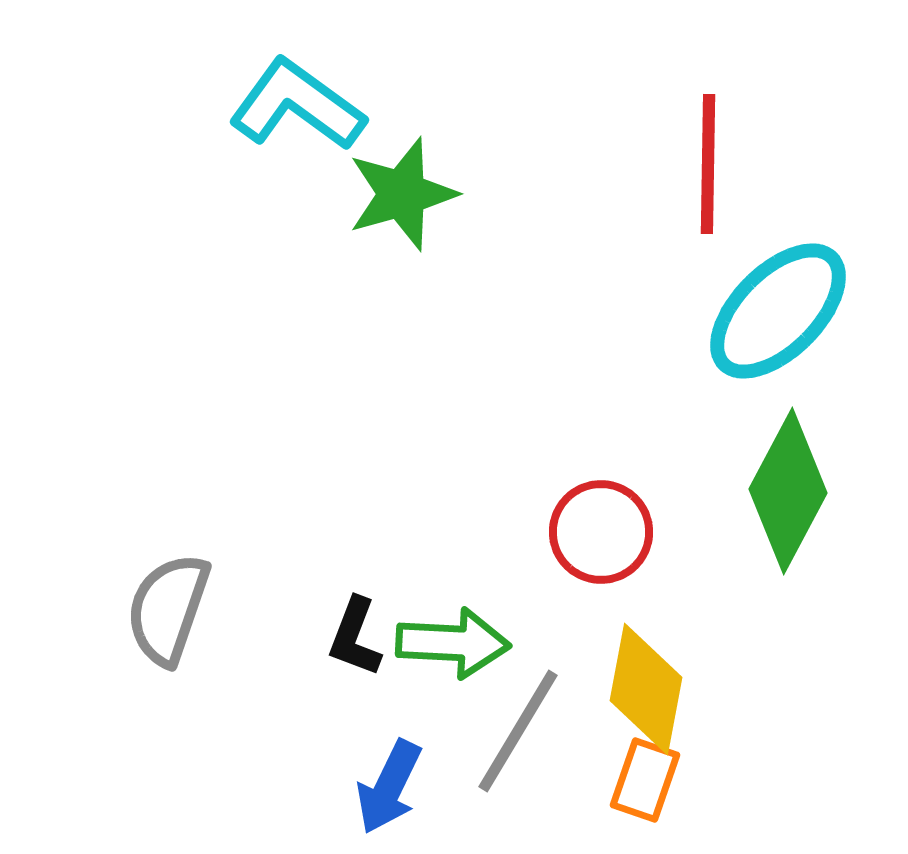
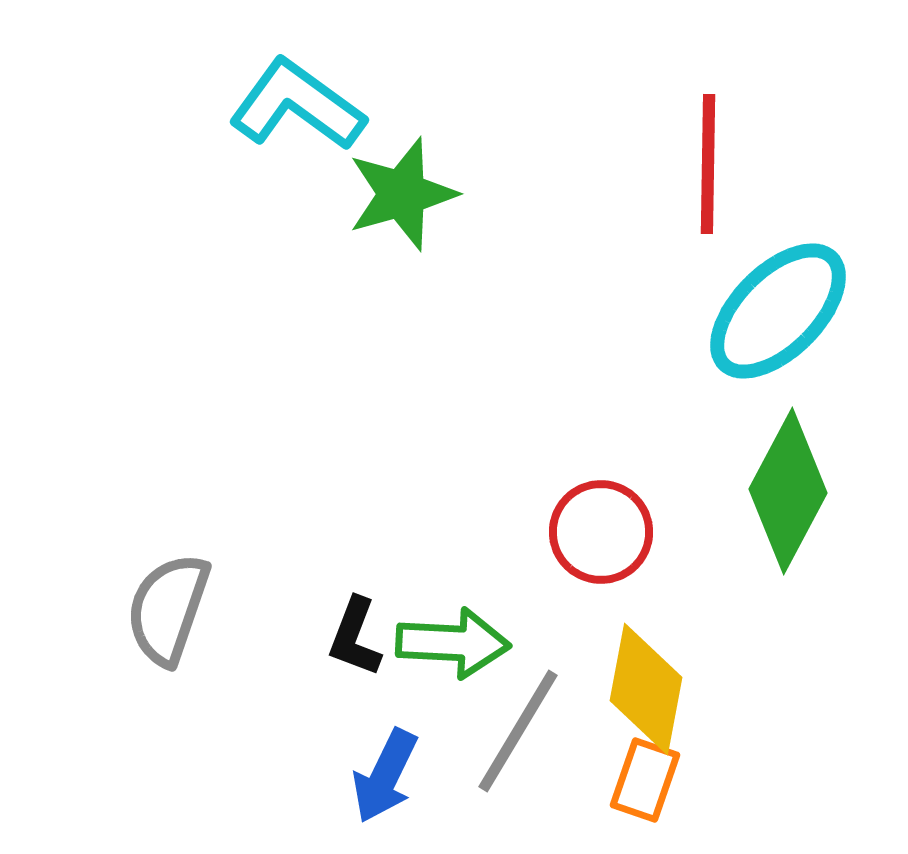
blue arrow: moved 4 px left, 11 px up
